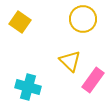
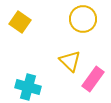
pink rectangle: moved 1 px up
